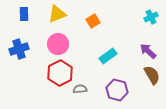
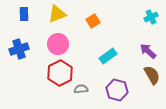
gray semicircle: moved 1 px right
